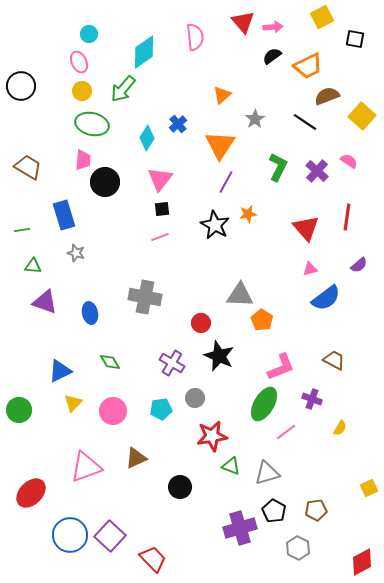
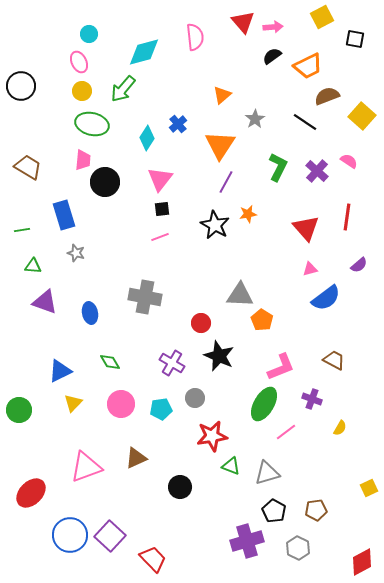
cyan diamond at (144, 52): rotated 20 degrees clockwise
pink circle at (113, 411): moved 8 px right, 7 px up
purple cross at (240, 528): moved 7 px right, 13 px down
